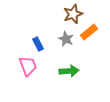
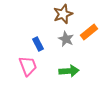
brown star: moved 10 px left
